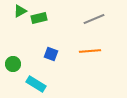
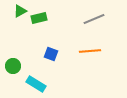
green circle: moved 2 px down
